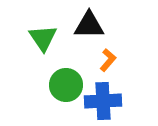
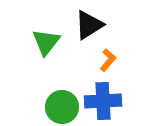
black triangle: rotated 32 degrees counterclockwise
green triangle: moved 3 px right, 4 px down; rotated 12 degrees clockwise
green circle: moved 4 px left, 22 px down
